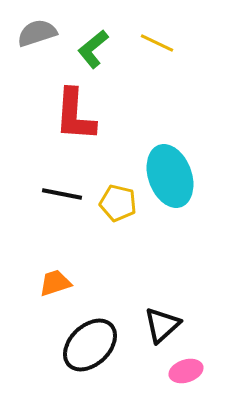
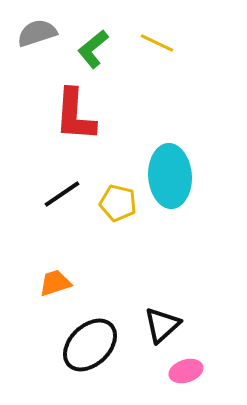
cyan ellipse: rotated 16 degrees clockwise
black line: rotated 45 degrees counterclockwise
